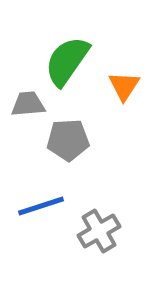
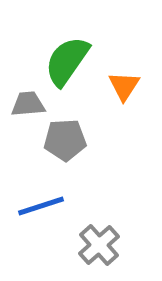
gray pentagon: moved 3 px left
gray cross: moved 14 px down; rotated 12 degrees counterclockwise
